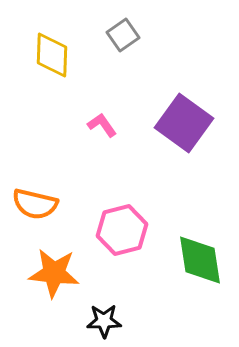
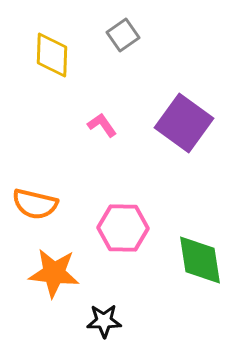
pink hexagon: moved 1 px right, 2 px up; rotated 15 degrees clockwise
